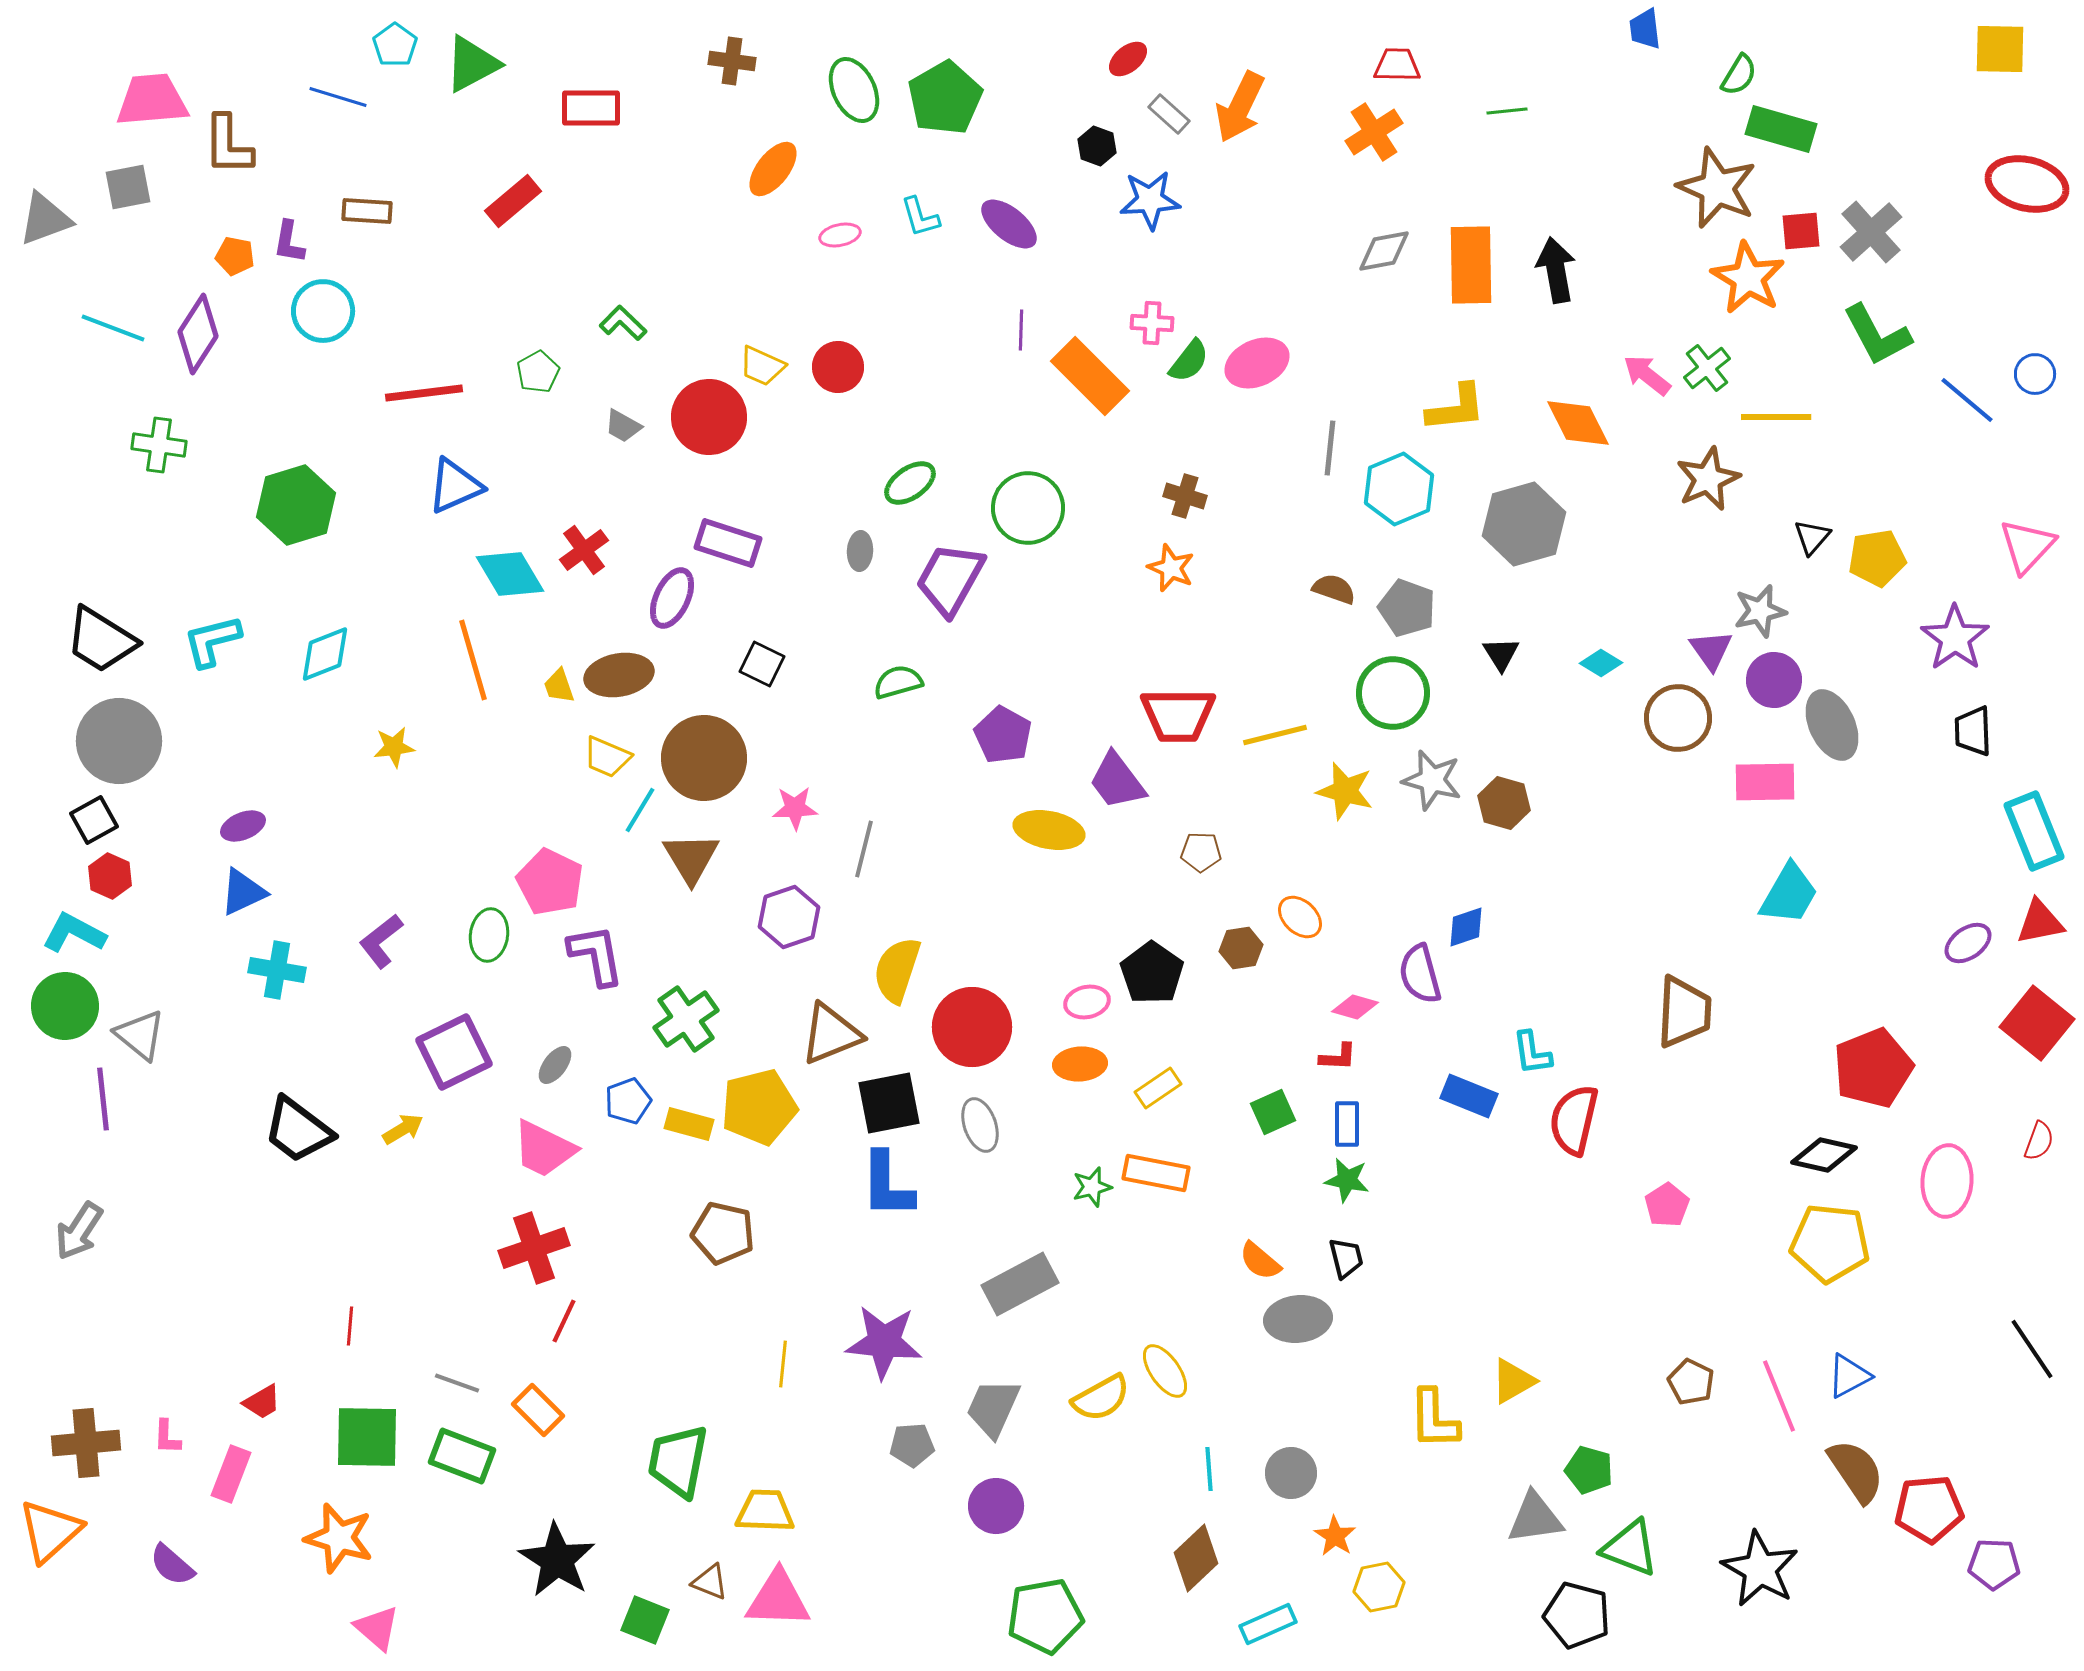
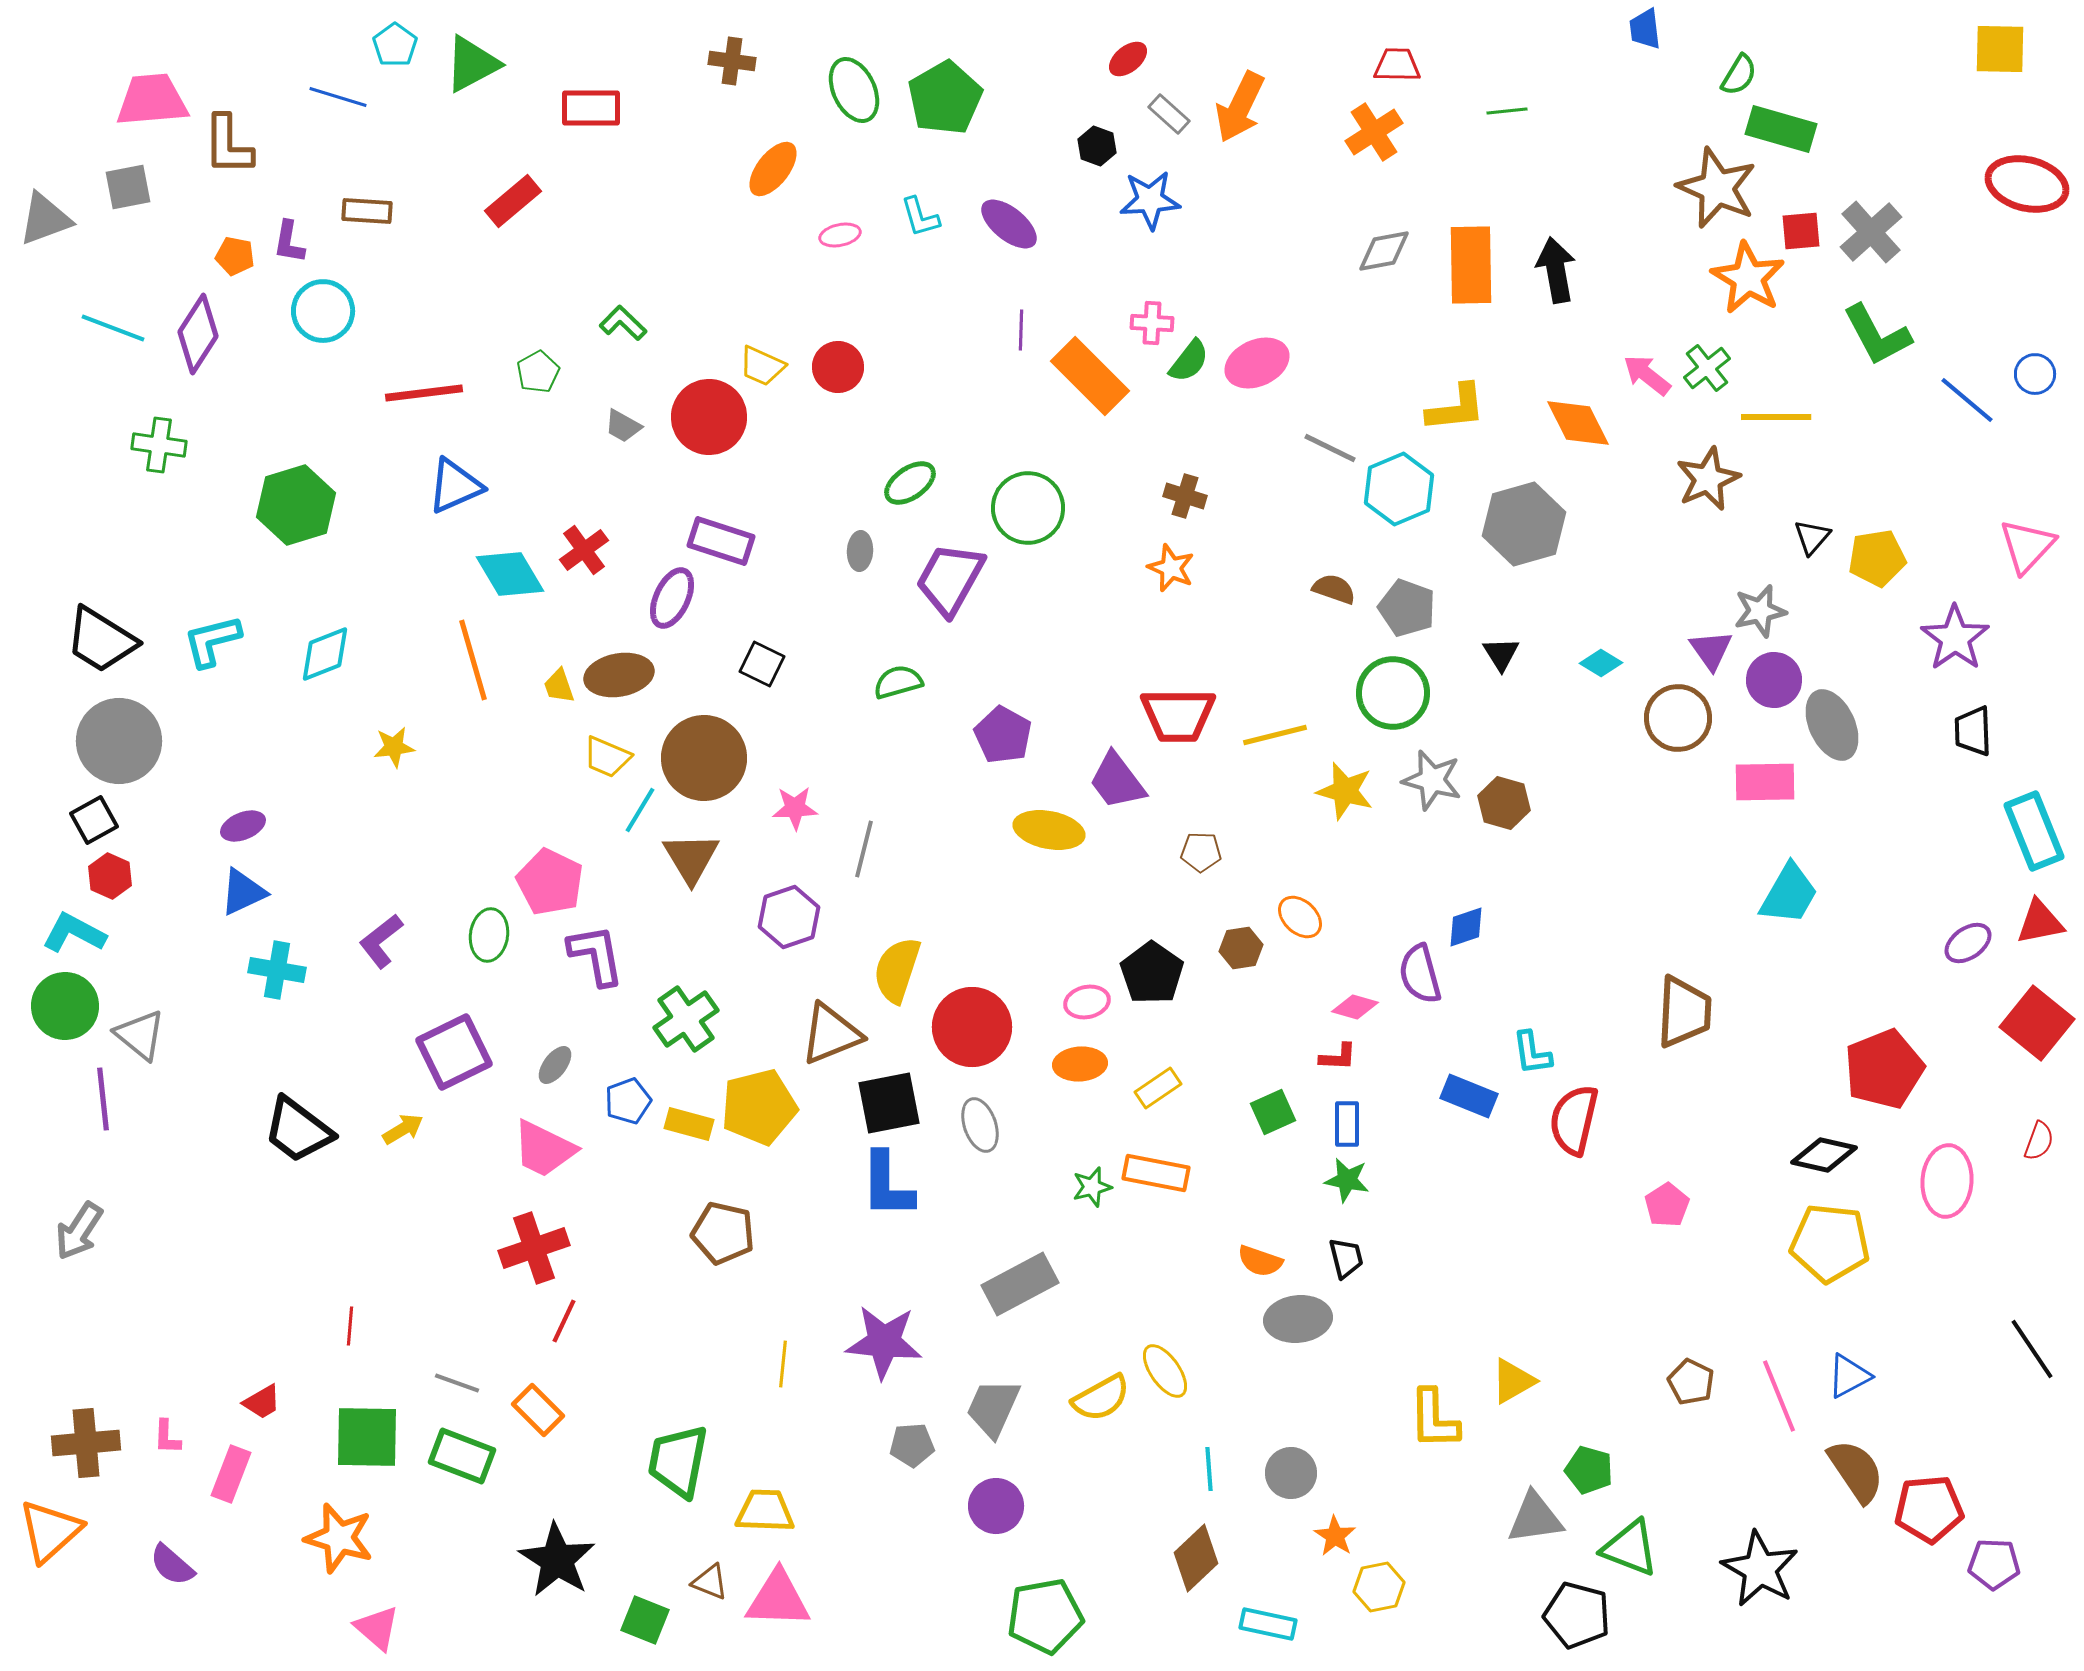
gray line at (1330, 448): rotated 70 degrees counterclockwise
purple rectangle at (728, 543): moved 7 px left, 2 px up
red pentagon at (1873, 1068): moved 11 px right, 1 px down
orange semicircle at (1260, 1261): rotated 21 degrees counterclockwise
cyan rectangle at (1268, 1624): rotated 36 degrees clockwise
